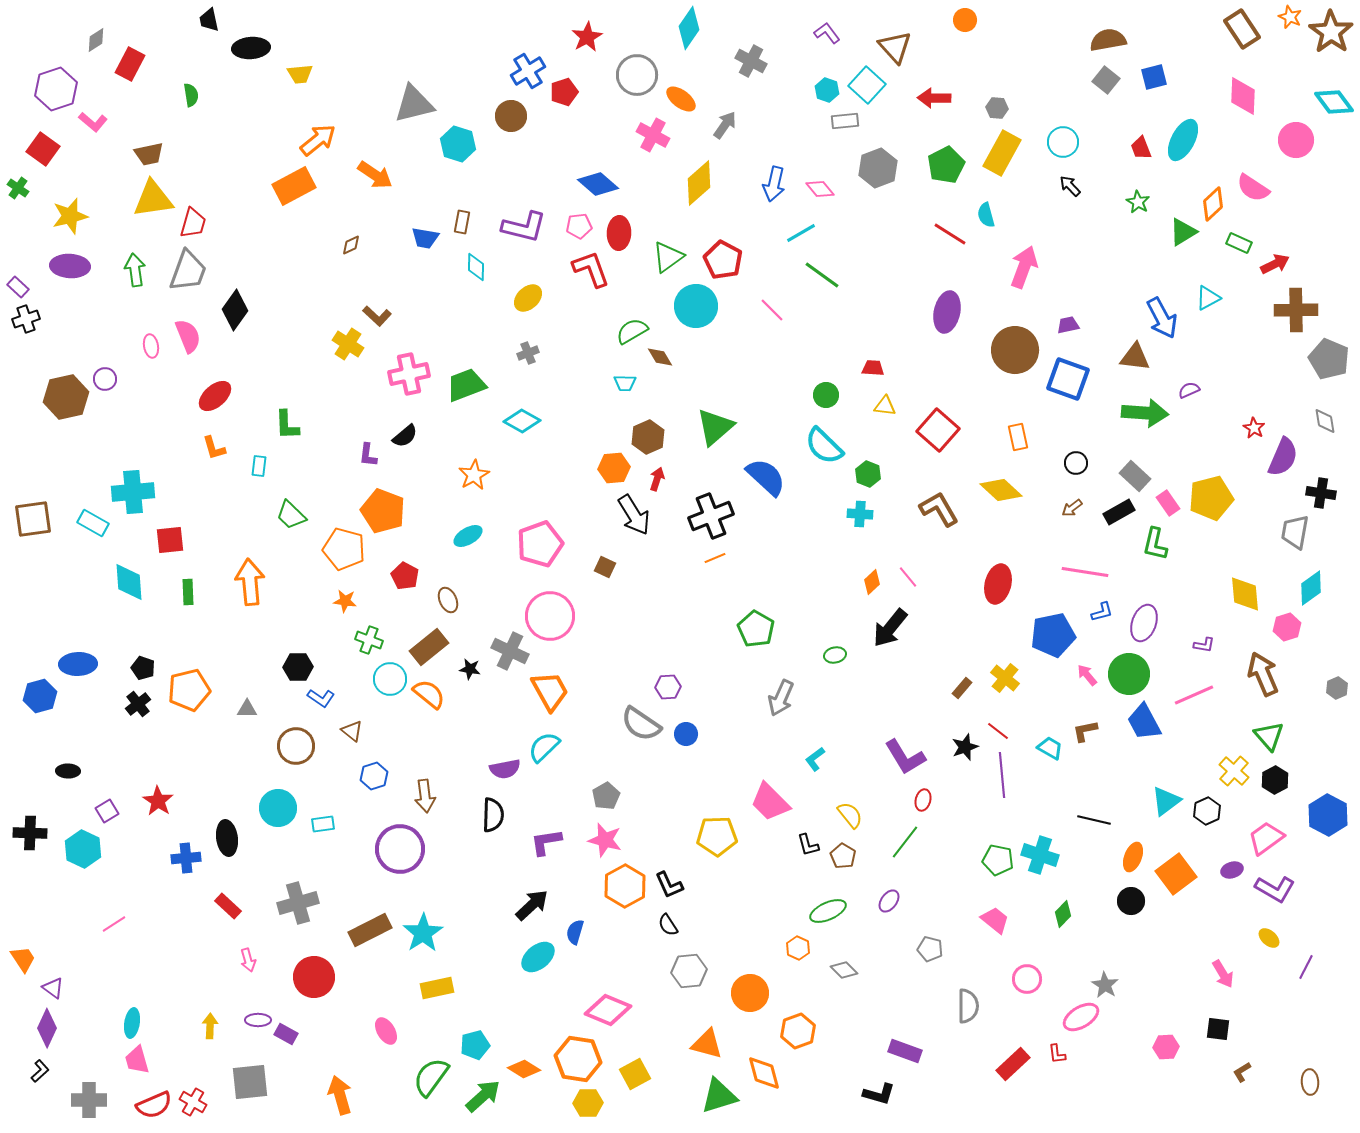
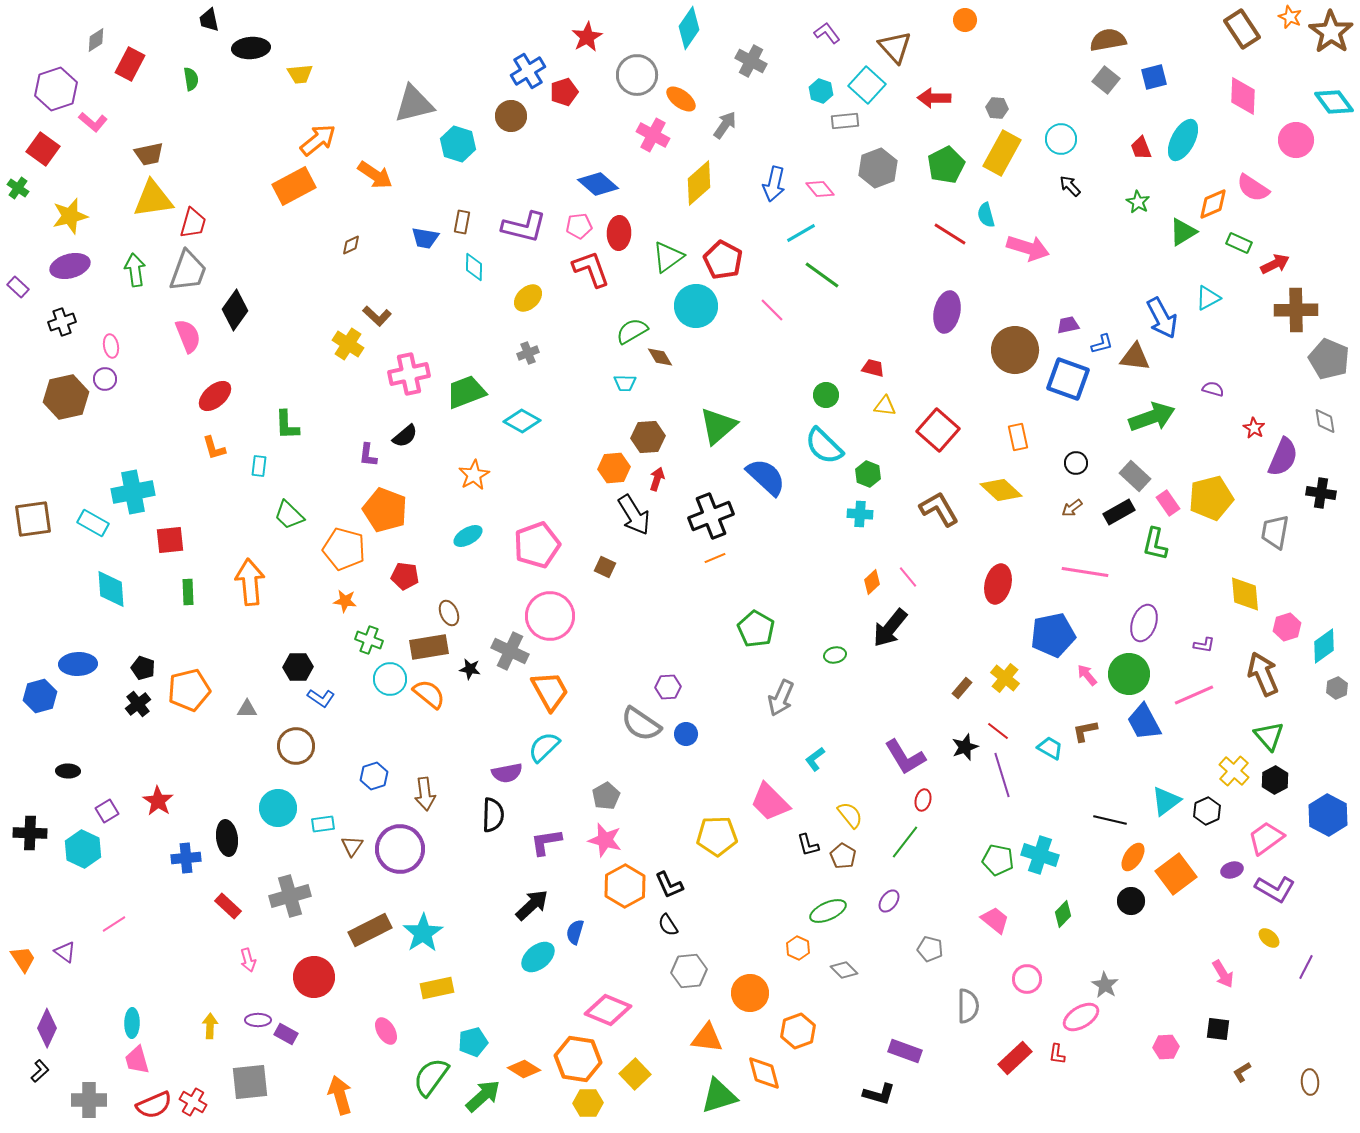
cyan hexagon at (827, 90): moved 6 px left, 1 px down
green semicircle at (191, 95): moved 16 px up
cyan circle at (1063, 142): moved 2 px left, 3 px up
orange diamond at (1213, 204): rotated 20 degrees clockwise
purple ellipse at (70, 266): rotated 18 degrees counterclockwise
cyan diamond at (476, 267): moved 2 px left
pink arrow at (1024, 267): moved 4 px right, 19 px up; rotated 87 degrees clockwise
black cross at (26, 319): moved 36 px right, 3 px down
pink ellipse at (151, 346): moved 40 px left
red trapezoid at (873, 368): rotated 10 degrees clockwise
green trapezoid at (466, 385): moved 7 px down
purple semicircle at (1189, 390): moved 24 px right, 1 px up; rotated 40 degrees clockwise
green arrow at (1145, 413): moved 7 px right, 4 px down; rotated 24 degrees counterclockwise
green triangle at (715, 427): moved 3 px right, 1 px up
brown hexagon at (648, 437): rotated 20 degrees clockwise
cyan cross at (133, 492): rotated 6 degrees counterclockwise
orange pentagon at (383, 511): moved 2 px right, 1 px up
green trapezoid at (291, 515): moved 2 px left
gray trapezoid at (1295, 532): moved 20 px left
pink pentagon at (540, 544): moved 3 px left, 1 px down
red pentagon at (405, 576): rotated 20 degrees counterclockwise
cyan diamond at (129, 582): moved 18 px left, 7 px down
cyan diamond at (1311, 588): moved 13 px right, 58 px down
brown ellipse at (448, 600): moved 1 px right, 13 px down
blue L-shape at (1102, 612): moved 268 px up
brown rectangle at (429, 647): rotated 30 degrees clockwise
brown triangle at (352, 731): moved 115 px down; rotated 25 degrees clockwise
purple semicircle at (505, 769): moved 2 px right, 4 px down
purple line at (1002, 775): rotated 12 degrees counterclockwise
brown arrow at (425, 796): moved 2 px up
black line at (1094, 820): moved 16 px right
orange ellipse at (1133, 857): rotated 12 degrees clockwise
gray cross at (298, 903): moved 8 px left, 7 px up
purple triangle at (53, 988): moved 12 px right, 36 px up
cyan ellipse at (132, 1023): rotated 8 degrees counterclockwise
orange triangle at (707, 1044): moved 6 px up; rotated 8 degrees counterclockwise
cyan pentagon at (475, 1045): moved 2 px left, 3 px up
red L-shape at (1057, 1054): rotated 15 degrees clockwise
red rectangle at (1013, 1064): moved 2 px right, 6 px up
yellow square at (635, 1074): rotated 16 degrees counterclockwise
